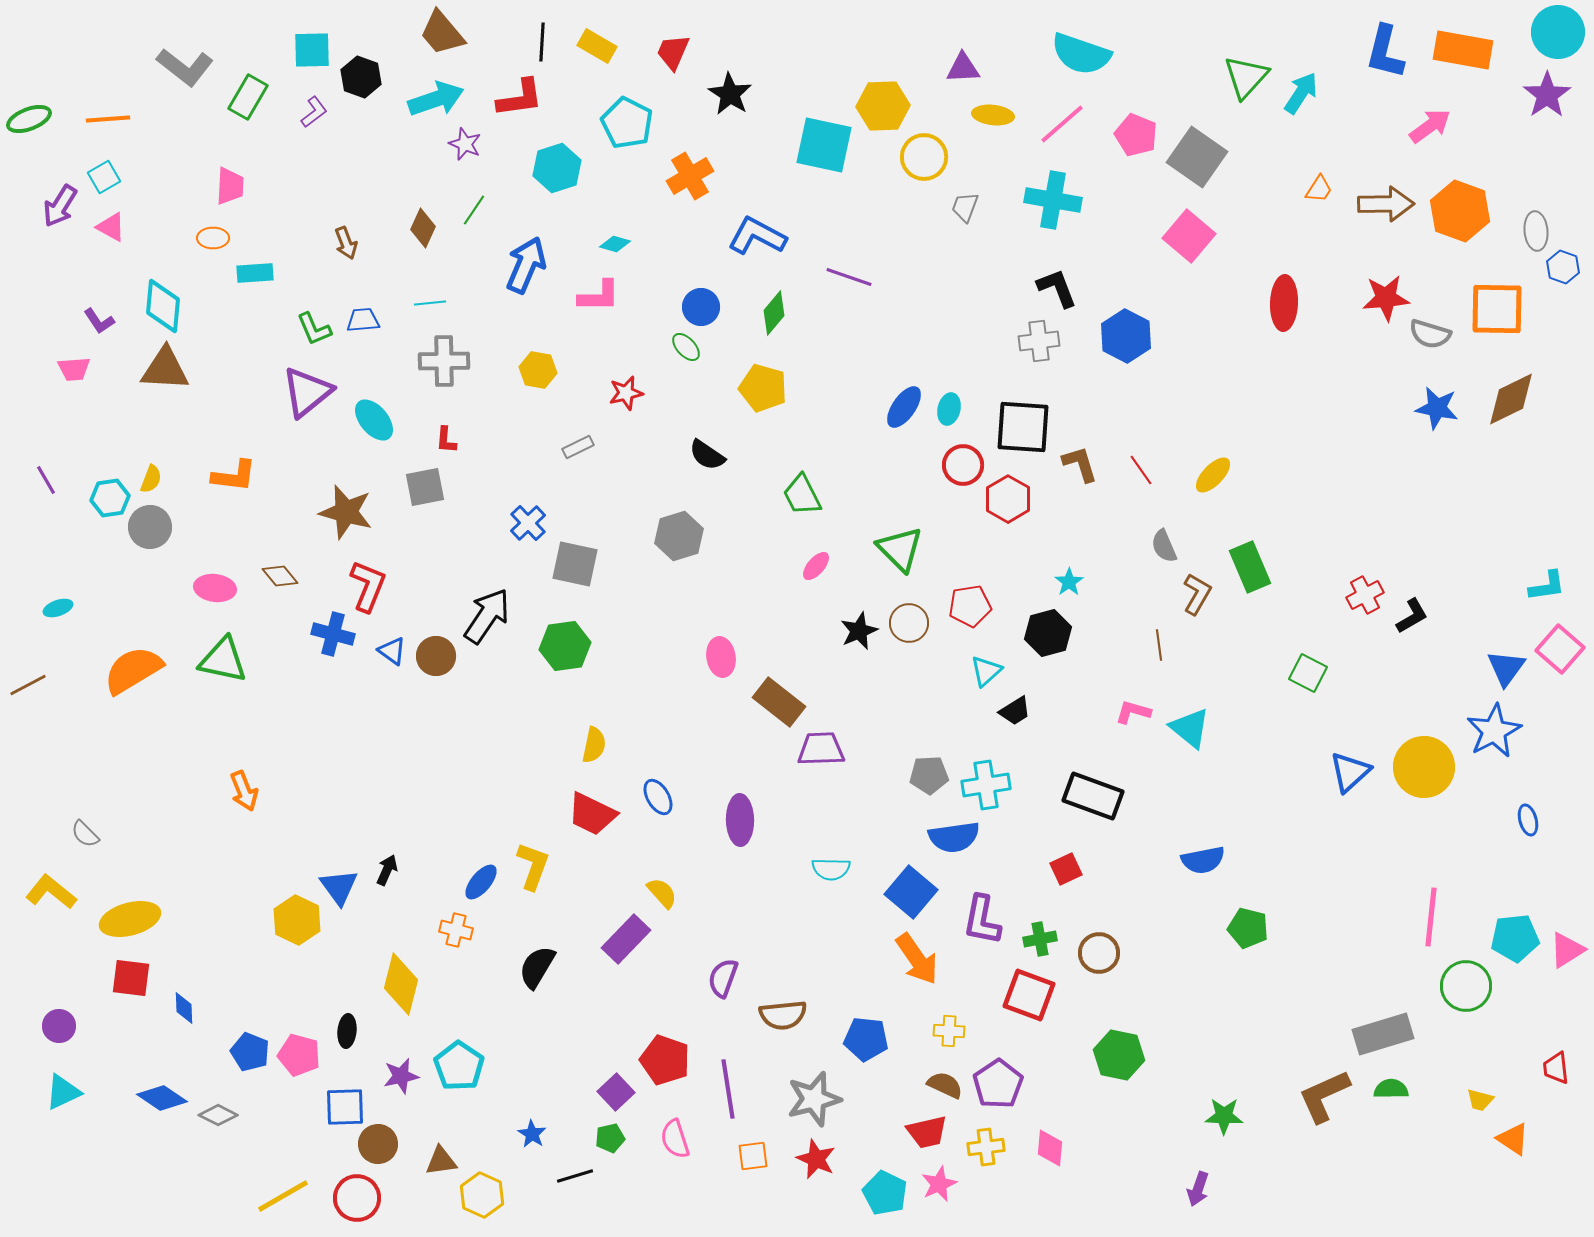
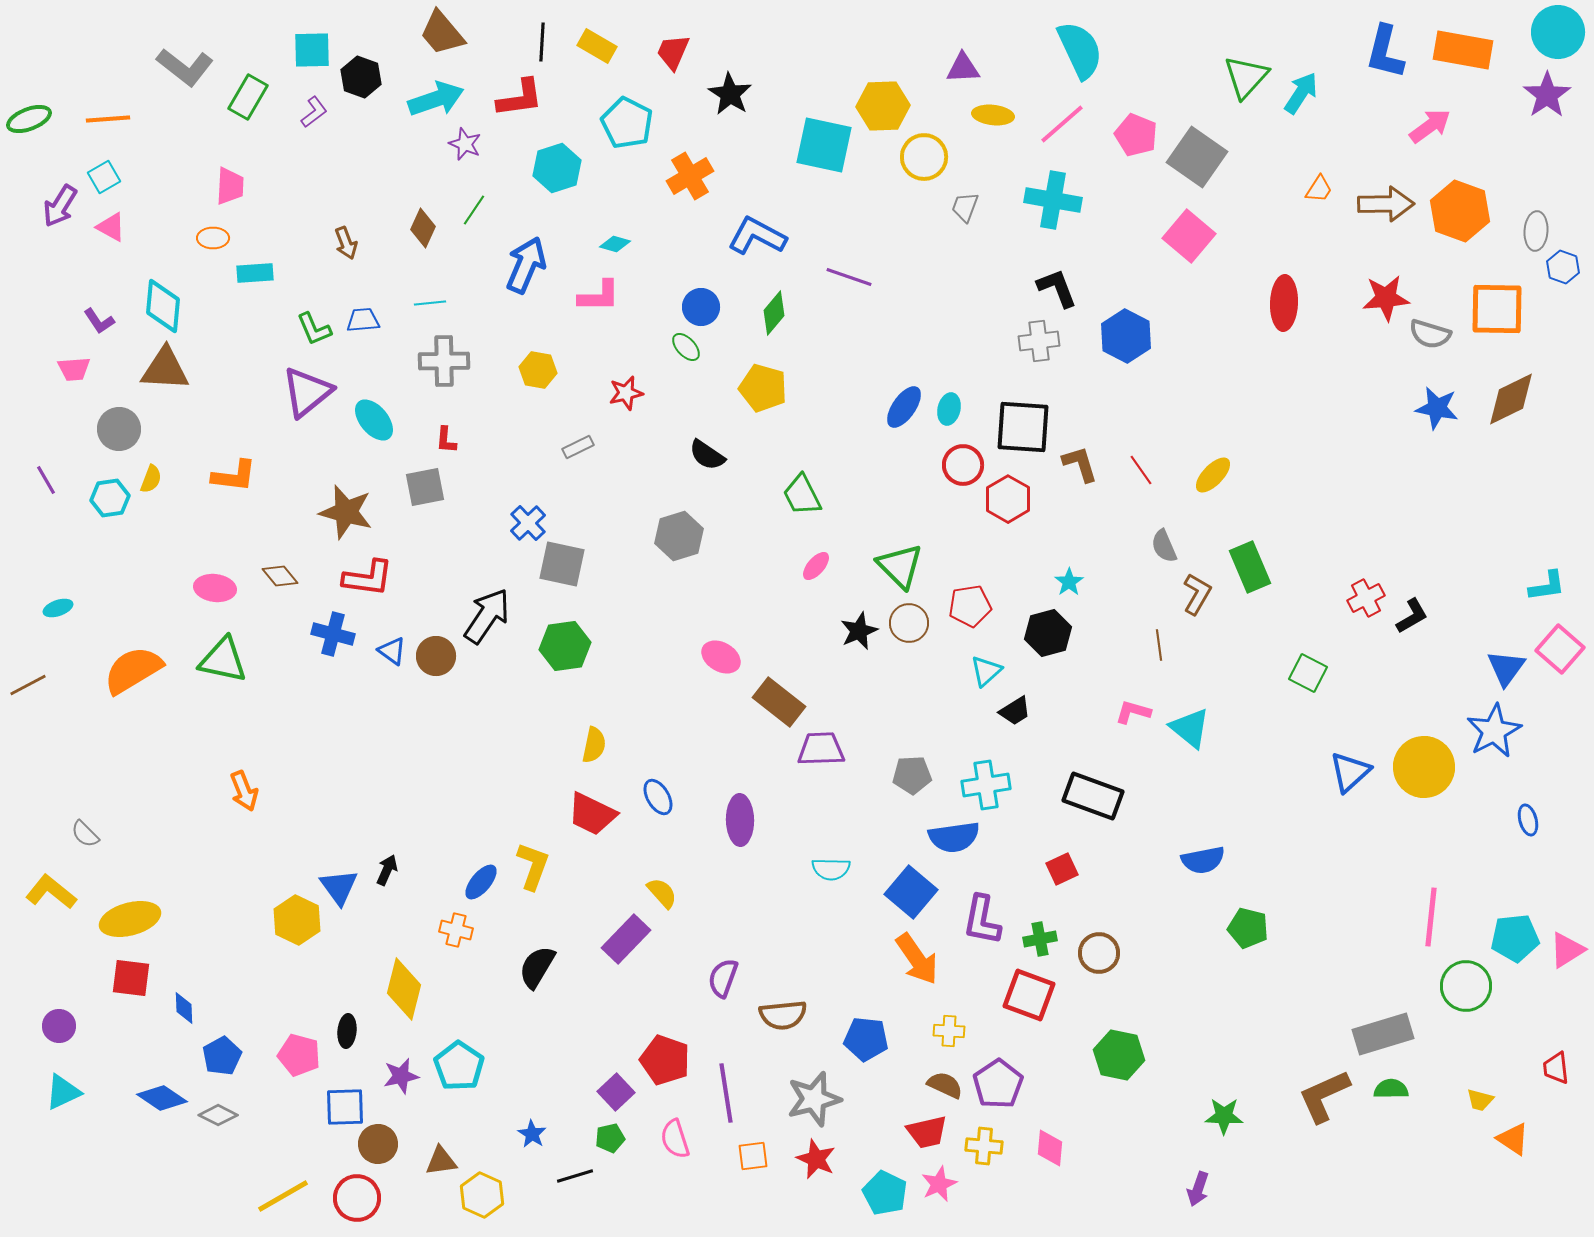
cyan semicircle at (1081, 54): moved 1 px left, 4 px up; rotated 134 degrees counterclockwise
gray ellipse at (1536, 231): rotated 9 degrees clockwise
gray circle at (150, 527): moved 31 px left, 98 px up
green triangle at (900, 549): moved 17 px down
gray square at (575, 564): moved 13 px left
red L-shape at (368, 586): moved 8 px up; rotated 76 degrees clockwise
red cross at (1365, 595): moved 1 px right, 3 px down
pink ellipse at (721, 657): rotated 51 degrees counterclockwise
gray pentagon at (929, 775): moved 17 px left
red square at (1066, 869): moved 4 px left
yellow diamond at (401, 984): moved 3 px right, 5 px down
blue pentagon at (250, 1052): moved 28 px left, 4 px down; rotated 21 degrees clockwise
purple line at (728, 1089): moved 2 px left, 4 px down
yellow cross at (986, 1147): moved 2 px left, 1 px up; rotated 12 degrees clockwise
